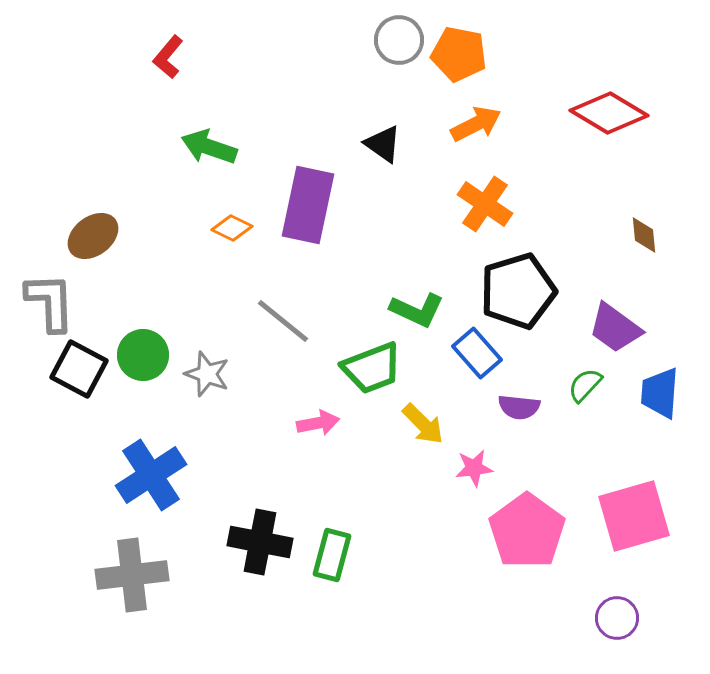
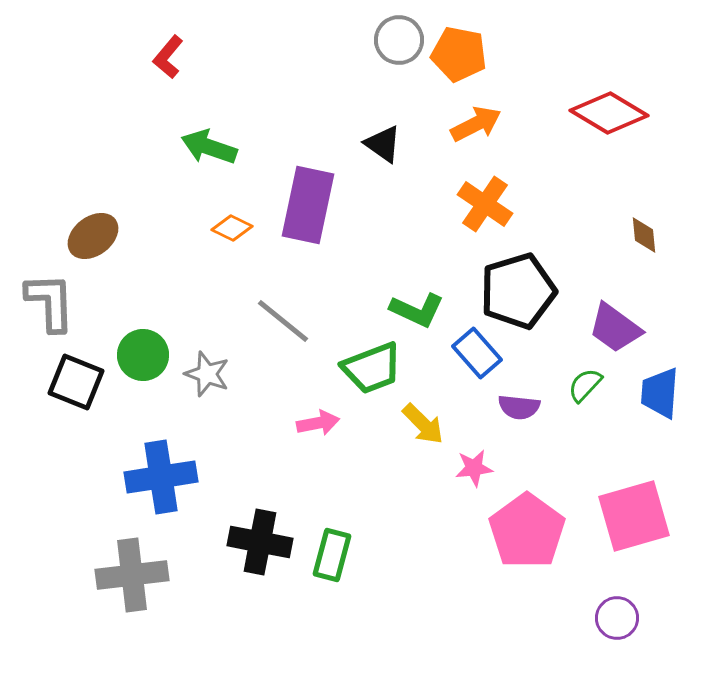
black square: moved 3 px left, 13 px down; rotated 6 degrees counterclockwise
blue cross: moved 10 px right, 2 px down; rotated 24 degrees clockwise
